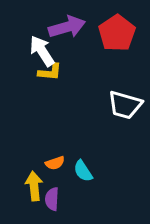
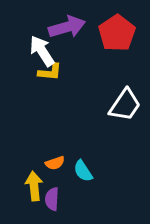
white trapezoid: rotated 72 degrees counterclockwise
